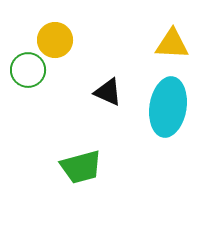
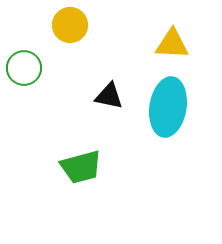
yellow circle: moved 15 px right, 15 px up
green circle: moved 4 px left, 2 px up
black triangle: moved 1 px right, 4 px down; rotated 12 degrees counterclockwise
